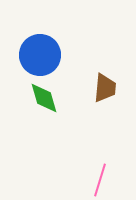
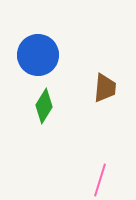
blue circle: moved 2 px left
green diamond: moved 8 px down; rotated 48 degrees clockwise
